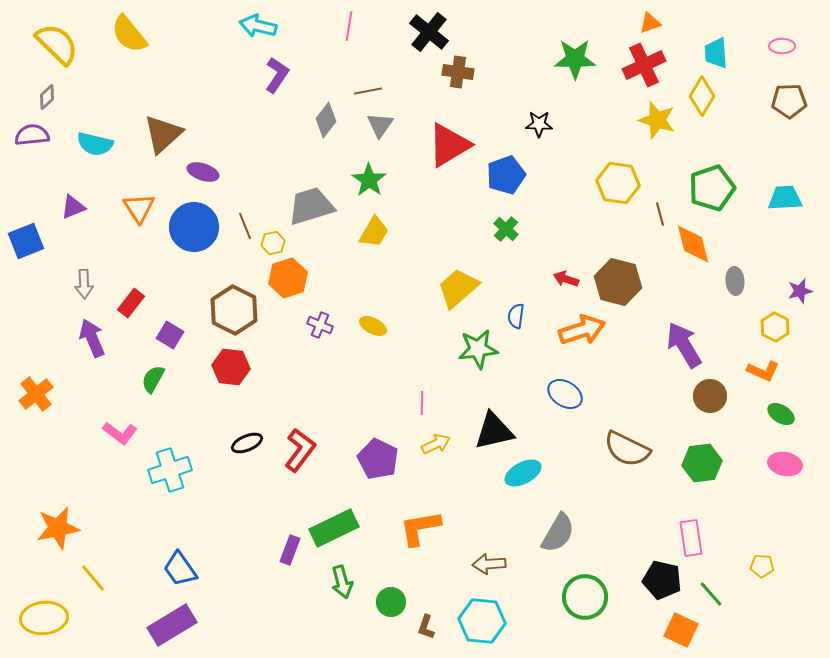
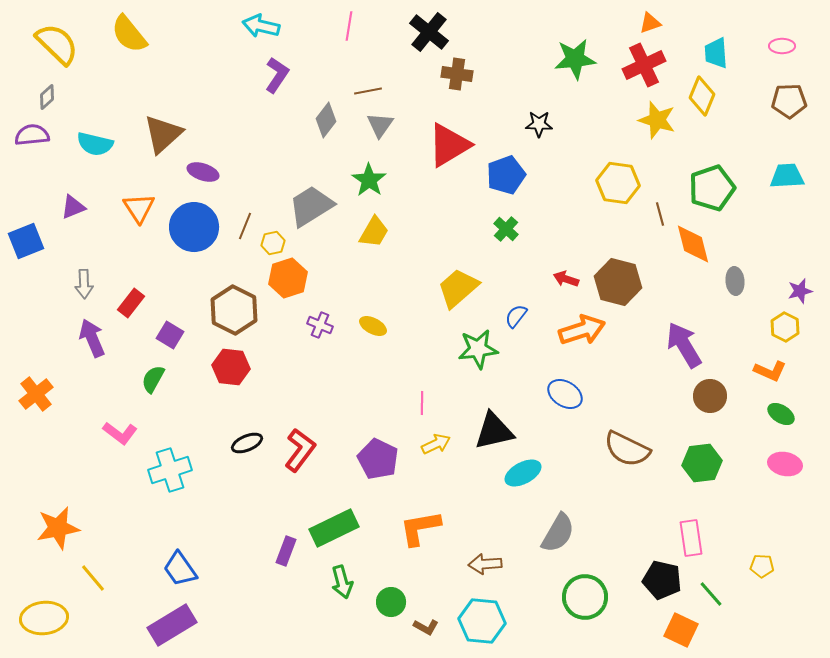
cyan arrow at (258, 26): moved 3 px right
green star at (575, 59): rotated 6 degrees counterclockwise
brown cross at (458, 72): moved 1 px left, 2 px down
yellow diamond at (702, 96): rotated 9 degrees counterclockwise
cyan trapezoid at (785, 198): moved 2 px right, 22 px up
gray trapezoid at (311, 206): rotated 15 degrees counterclockwise
brown line at (245, 226): rotated 44 degrees clockwise
blue semicircle at (516, 316): rotated 30 degrees clockwise
yellow hexagon at (775, 327): moved 10 px right
orange L-shape at (763, 371): moved 7 px right
purple rectangle at (290, 550): moved 4 px left, 1 px down
brown arrow at (489, 564): moved 4 px left
brown L-shape at (426, 627): rotated 80 degrees counterclockwise
